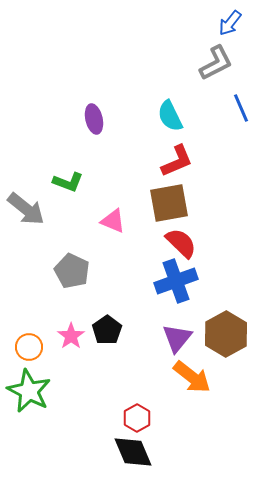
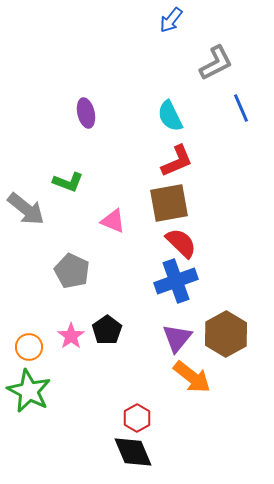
blue arrow: moved 59 px left, 3 px up
purple ellipse: moved 8 px left, 6 px up
